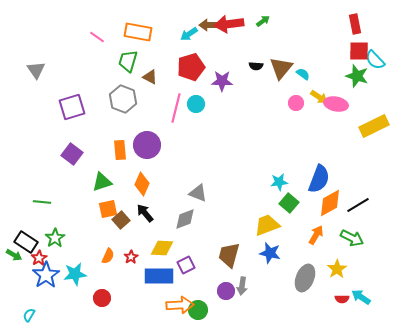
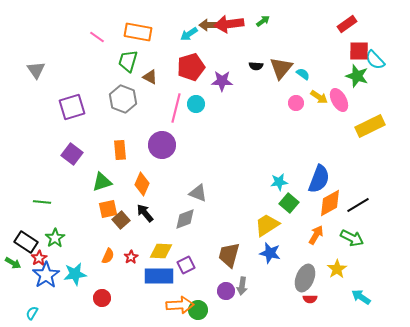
red rectangle at (355, 24): moved 8 px left; rotated 66 degrees clockwise
pink ellipse at (336, 104): moved 3 px right, 4 px up; rotated 50 degrees clockwise
yellow rectangle at (374, 126): moved 4 px left
purple circle at (147, 145): moved 15 px right
yellow trapezoid at (267, 225): rotated 12 degrees counterclockwise
yellow diamond at (162, 248): moved 1 px left, 3 px down
green arrow at (14, 255): moved 1 px left, 8 px down
red semicircle at (342, 299): moved 32 px left
cyan semicircle at (29, 315): moved 3 px right, 2 px up
